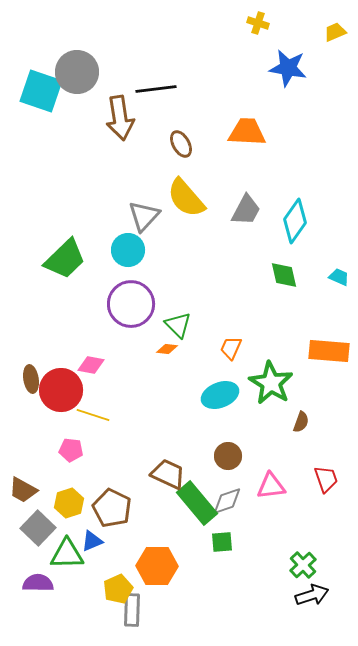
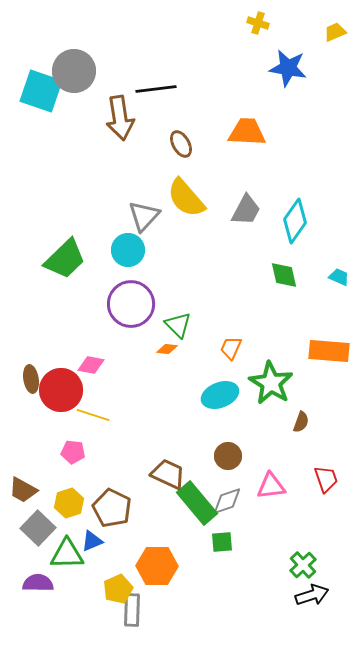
gray circle at (77, 72): moved 3 px left, 1 px up
pink pentagon at (71, 450): moved 2 px right, 2 px down
